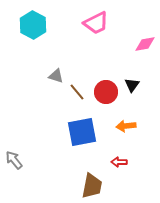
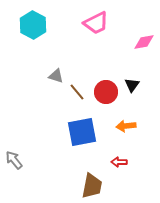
pink diamond: moved 1 px left, 2 px up
